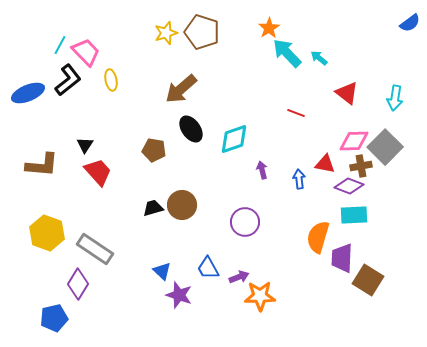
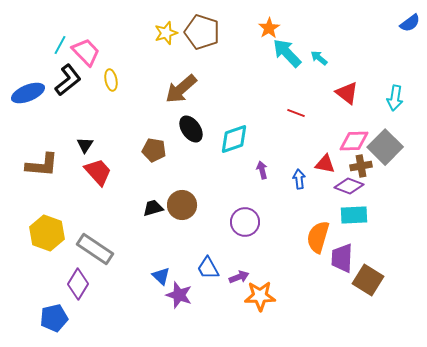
blue triangle at (162, 271): moved 1 px left, 5 px down
